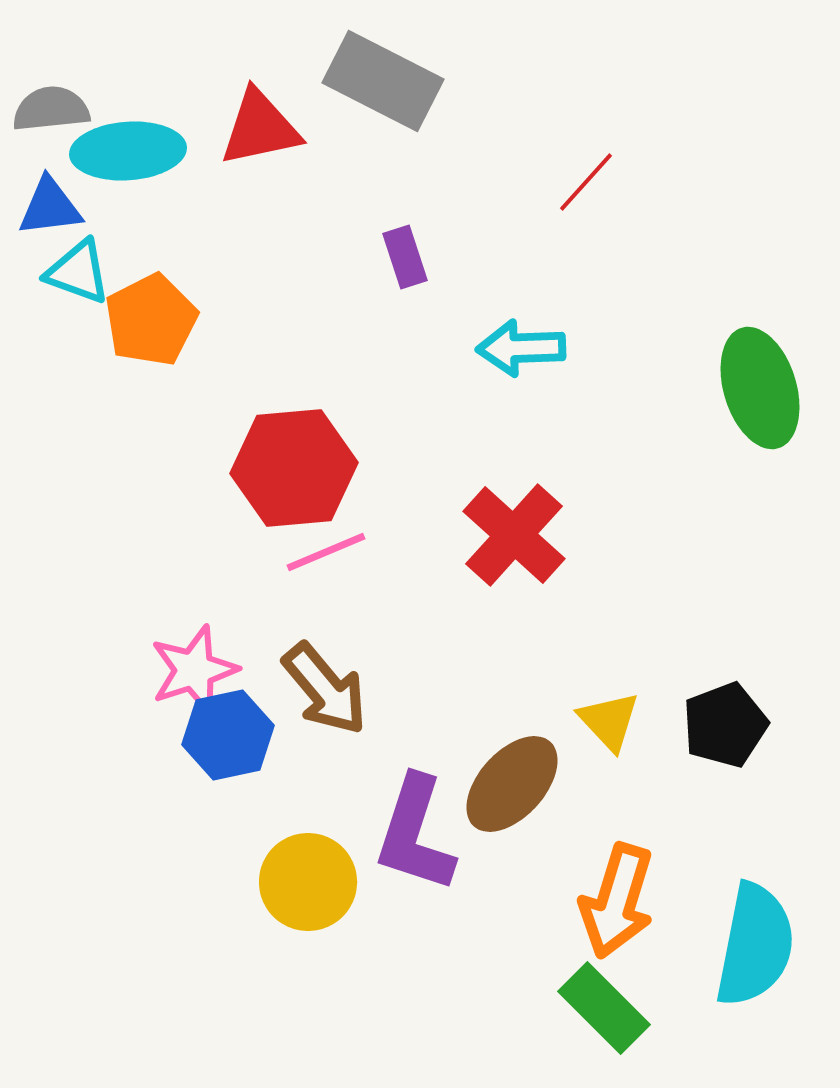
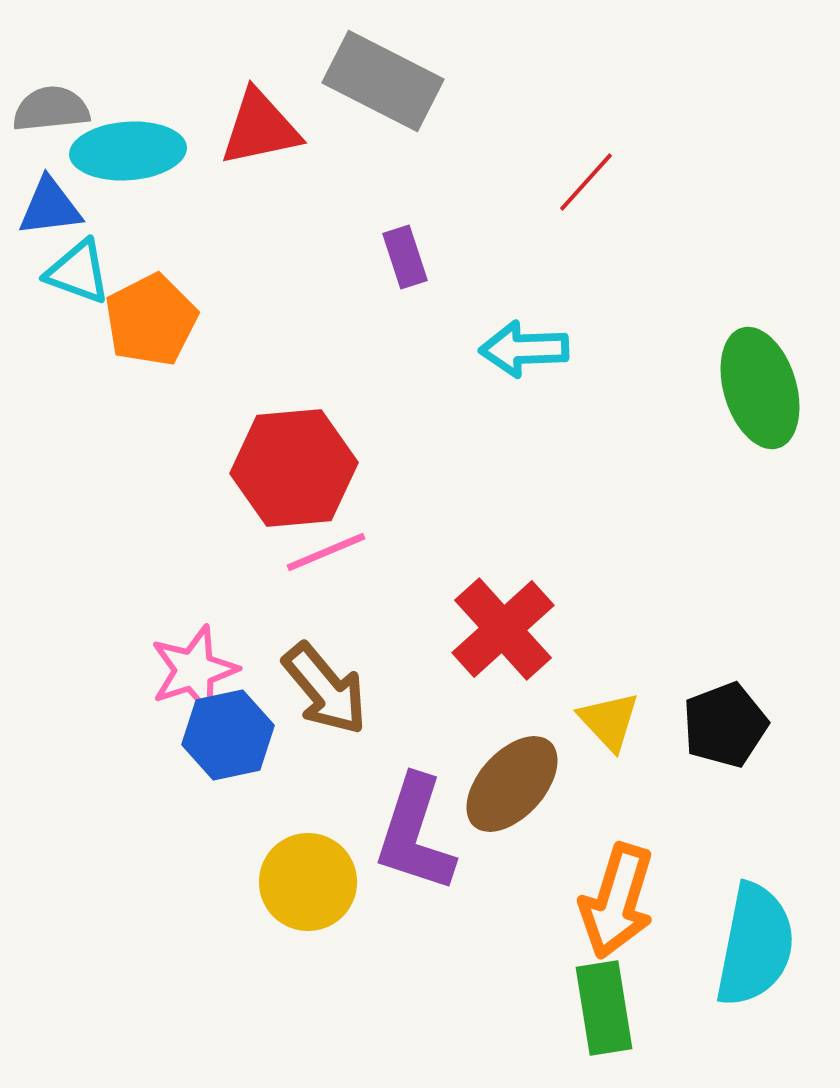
cyan arrow: moved 3 px right, 1 px down
red cross: moved 11 px left, 94 px down; rotated 6 degrees clockwise
green rectangle: rotated 36 degrees clockwise
